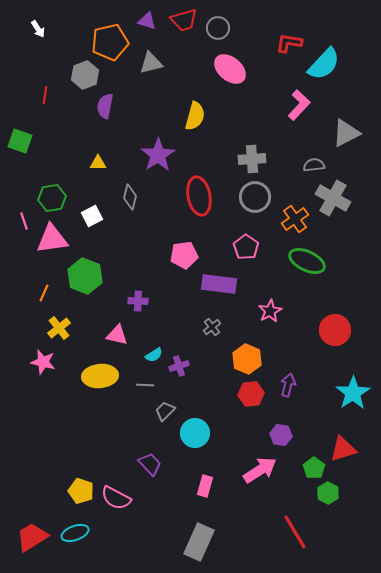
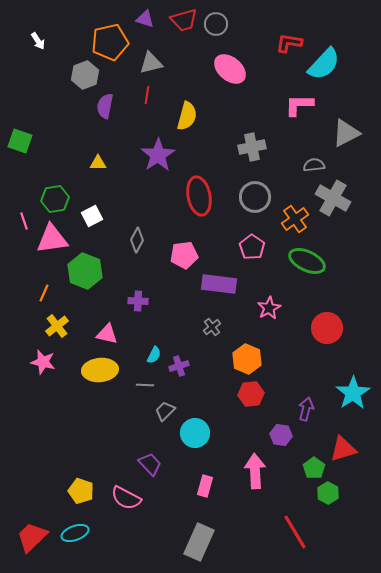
purple triangle at (147, 21): moved 2 px left, 2 px up
gray circle at (218, 28): moved 2 px left, 4 px up
white arrow at (38, 29): moved 12 px down
red line at (45, 95): moved 102 px right
pink L-shape at (299, 105): rotated 132 degrees counterclockwise
yellow semicircle at (195, 116): moved 8 px left
gray cross at (252, 159): moved 12 px up; rotated 8 degrees counterclockwise
gray diamond at (130, 197): moved 7 px right, 43 px down; rotated 15 degrees clockwise
green hexagon at (52, 198): moved 3 px right, 1 px down
pink pentagon at (246, 247): moved 6 px right
green hexagon at (85, 276): moved 5 px up
pink star at (270, 311): moved 1 px left, 3 px up
yellow cross at (59, 328): moved 2 px left, 2 px up
red circle at (335, 330): moved 8 px left, 2 px up
pink triangle at (117, 335): moved 10 px left, 1 px up
cyan semicircle at (154, 355): rotated 30 degrees counterclockwise
yellow ellipse at (100, 376): moved 6 px up
purple arrow at (288, 385): moved 18 px right, 24 px down
pink arrow at (260, 470): moved 5 px left, 1 px down; rotated 60 degrees counterclockwise
pink semicircle at (116, 498): moved 10 px right
red trapezoid at (32, 537): rotated 12 degrees counterclockwise
